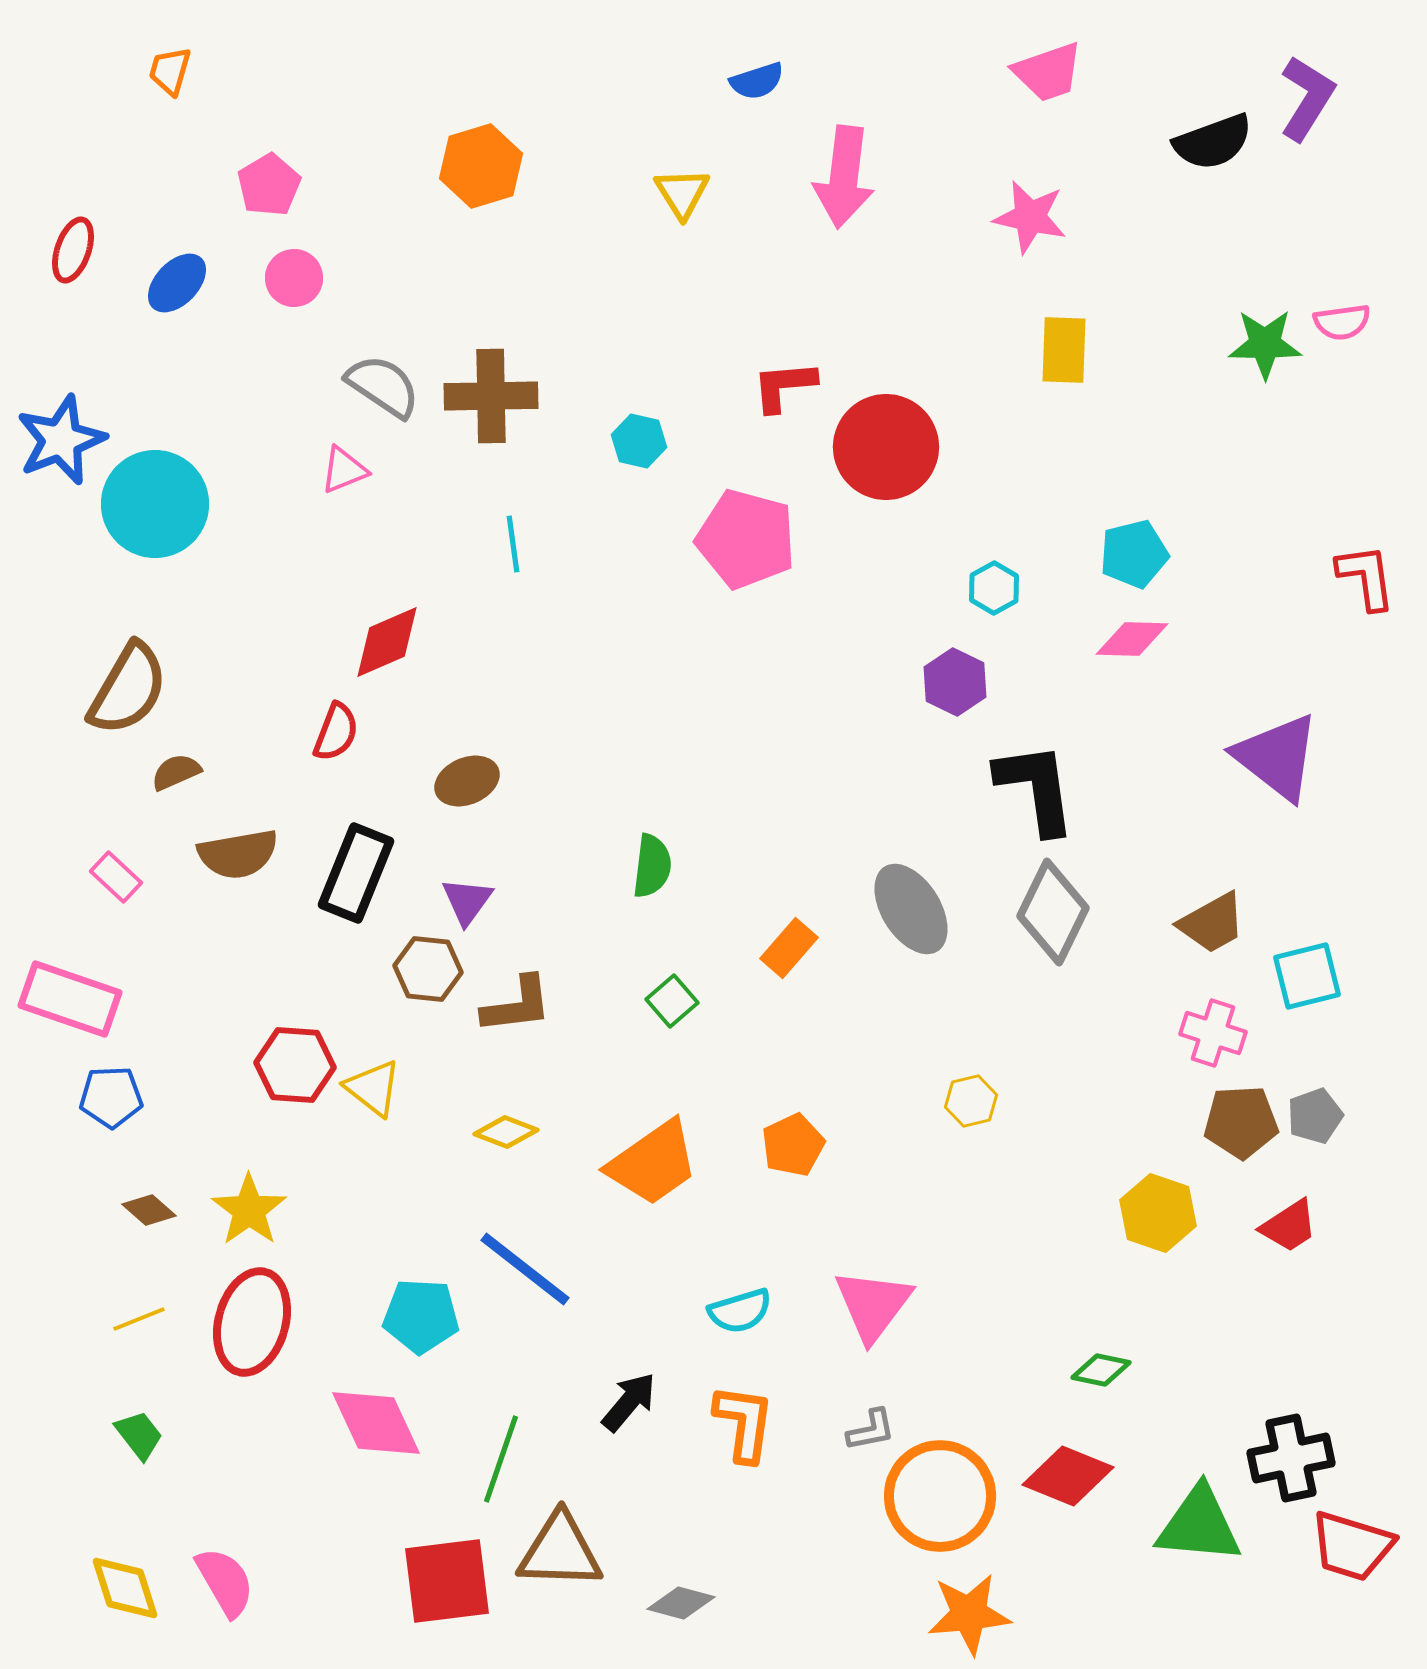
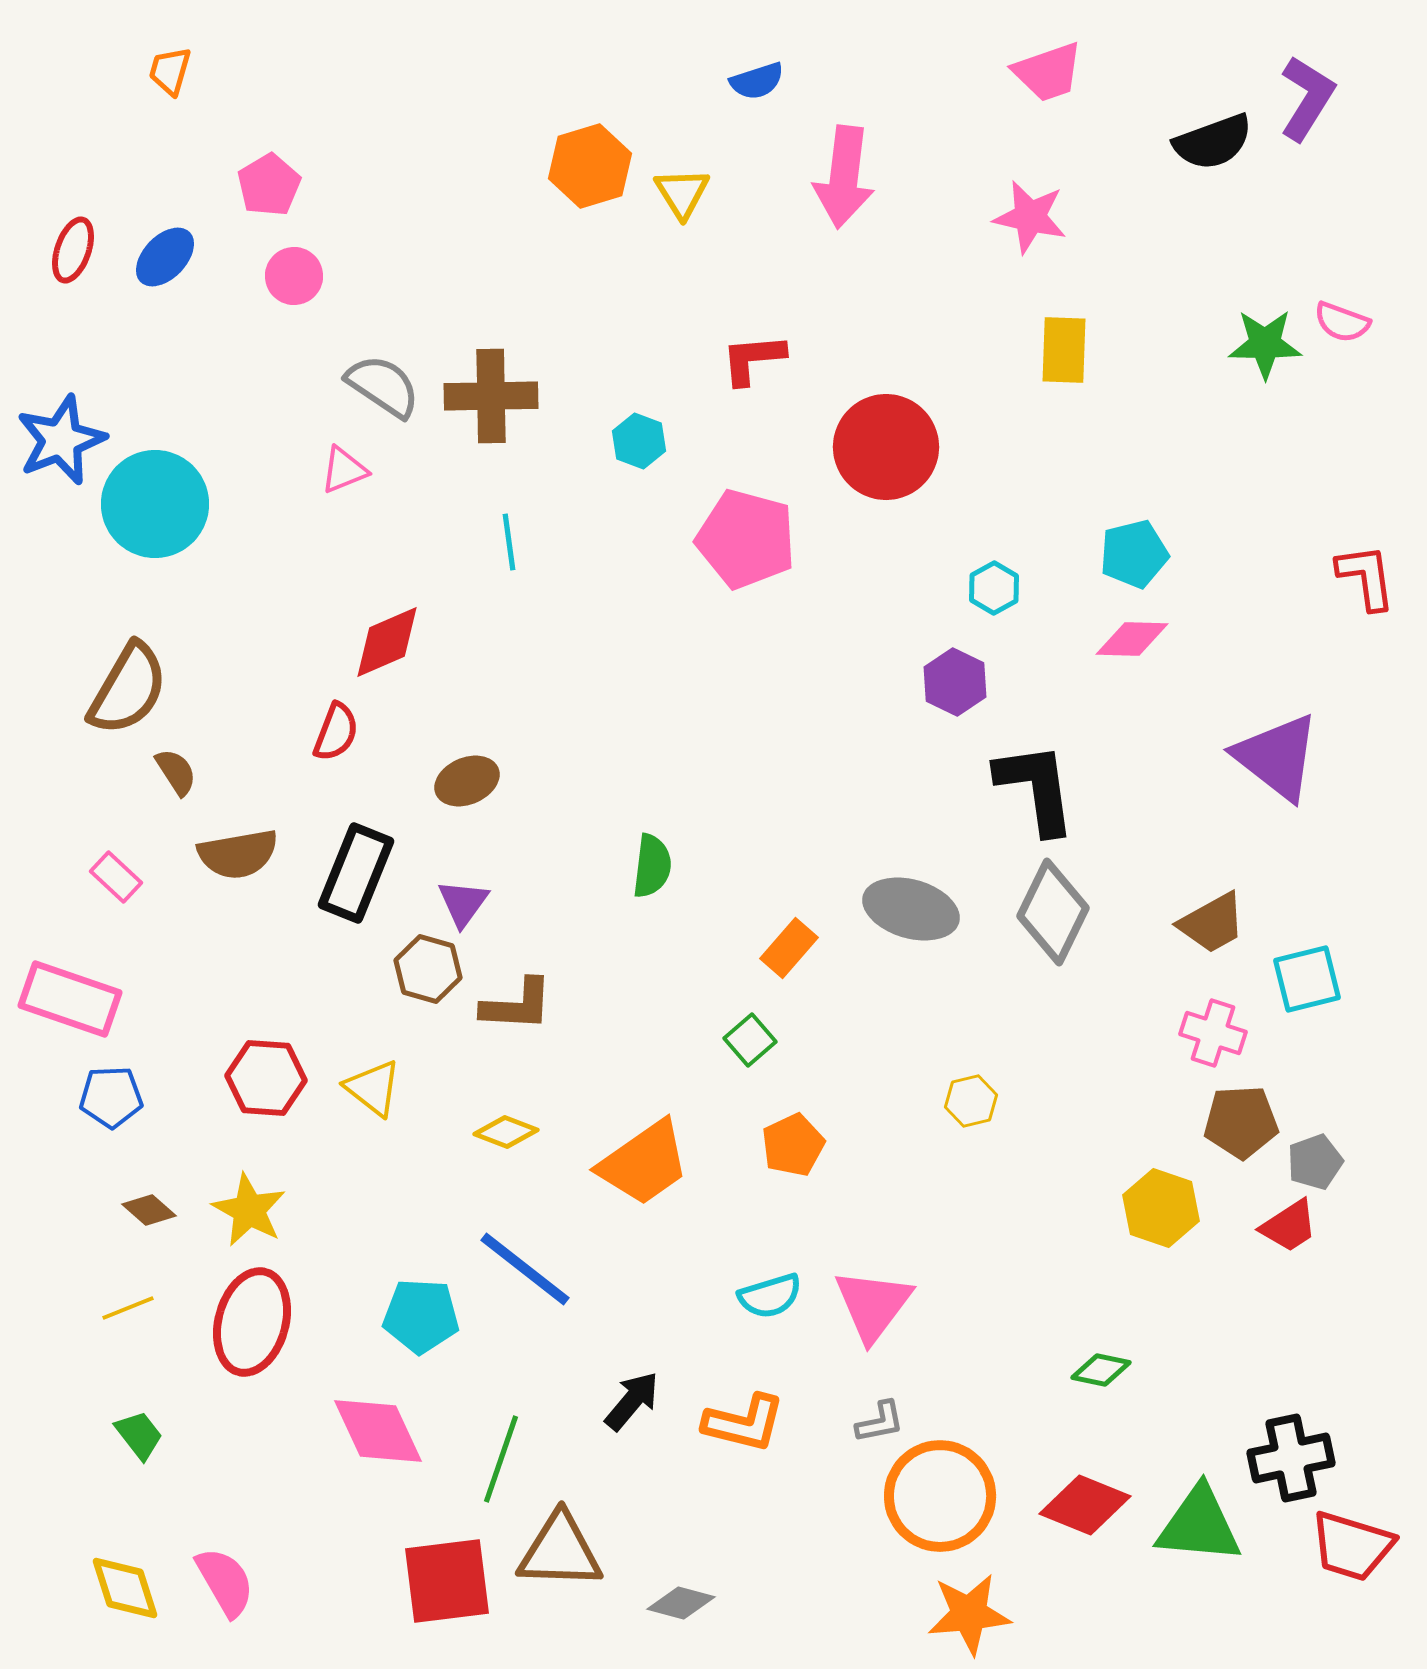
orange hexagon at (481, 166): moved 109 px right
pink circle at (294, 278): moved 2 px up
blue ellipse at (177, 283): moved 12 px left, 26 px up
pink semicircle at (1342, 322): rotated 28 degrees clockwise
red L-shape at (784, 386): moved 31 px left, 27 px up
cyan hexagon at (639, 441): rotated 8 degrees clockwise
cyan line at (513, 544): moved 4 px left, 2 px up
brown semicircle at (176, 772): rotated 81 degrees clockwise
purple triangle at (467, 901): moved 4 px left, 2 px down
gray ellipse at (911, 909): rotated 42 degrees counterclockwise
brown hexagon at (428, 969): rotated 10 degrees clockwise
cyan square at (1307, 976): moved 3 px down
green square at (672, 1001): moved 78 px right, 39 px down
brown L-shape at (517, 1005): rotated 10 degrees clockwise
red hexagon at (295, 1065): moved 29 px left, 13 px down
gray pentagon at (1315, 1116): moved 46 px down
orange trapezoid at (653, 1163): moved 9 px left
yellow star at (249, 1210): rotated 8 degrees counterclockwise
yellow hexagon at (1158, 1213): moved 3 px right, 5 px up
cyan semicircle at (740, 1311): moved 30 px right, 15 px up
yellow line at (139, 1319): moved 11 px left, 11 px up
black arrow at (629, 1402): moved 3 px right, 1 px up
pink diamond at (376, 1423): moved 2 px right, 8 px down
orange L-shape at (744, 1423): rotated 96 degrees clockwise
gray L-shape at (871, 1430): moved 9 px right, 8 px up
red diamond at (1068, 1476): moved 17 px right, 29 px down
